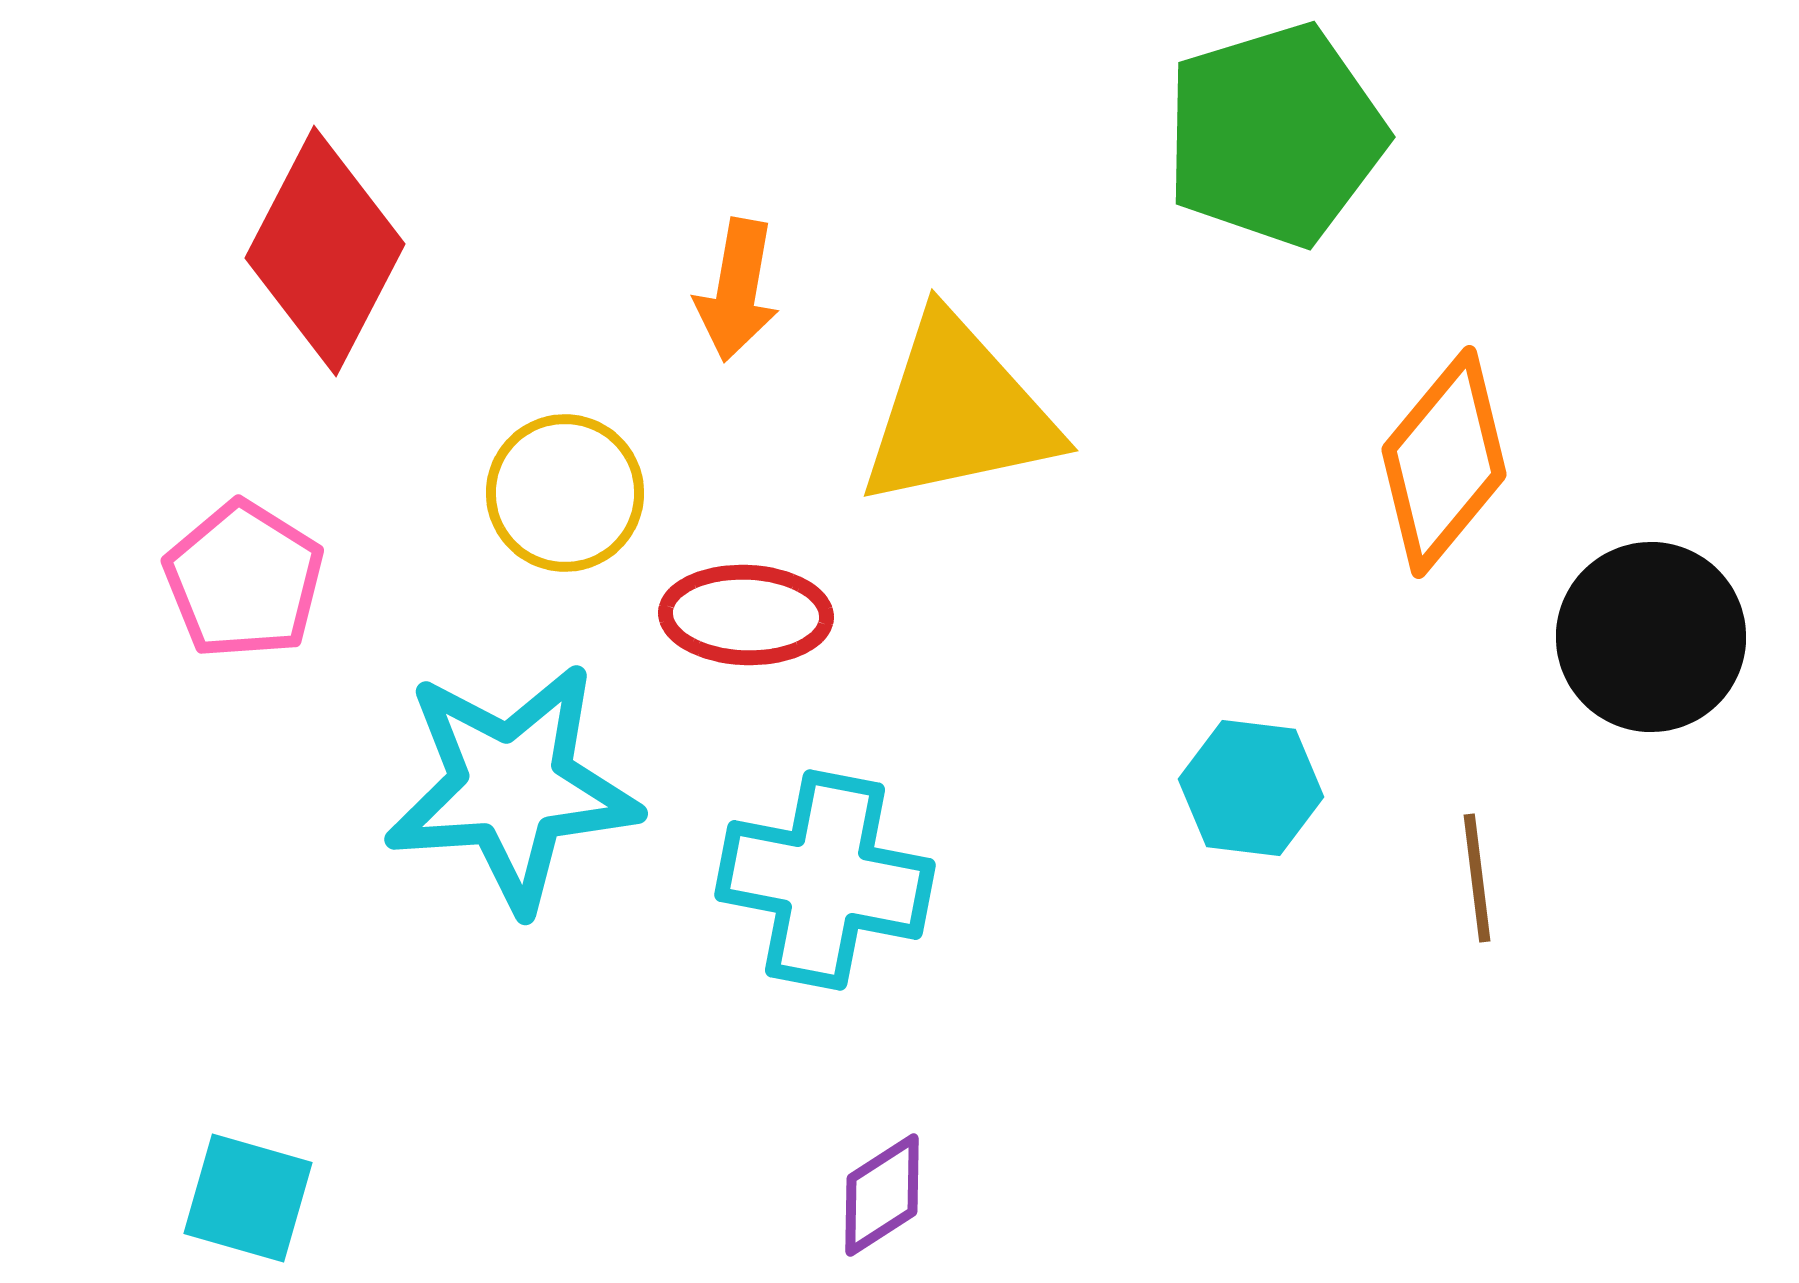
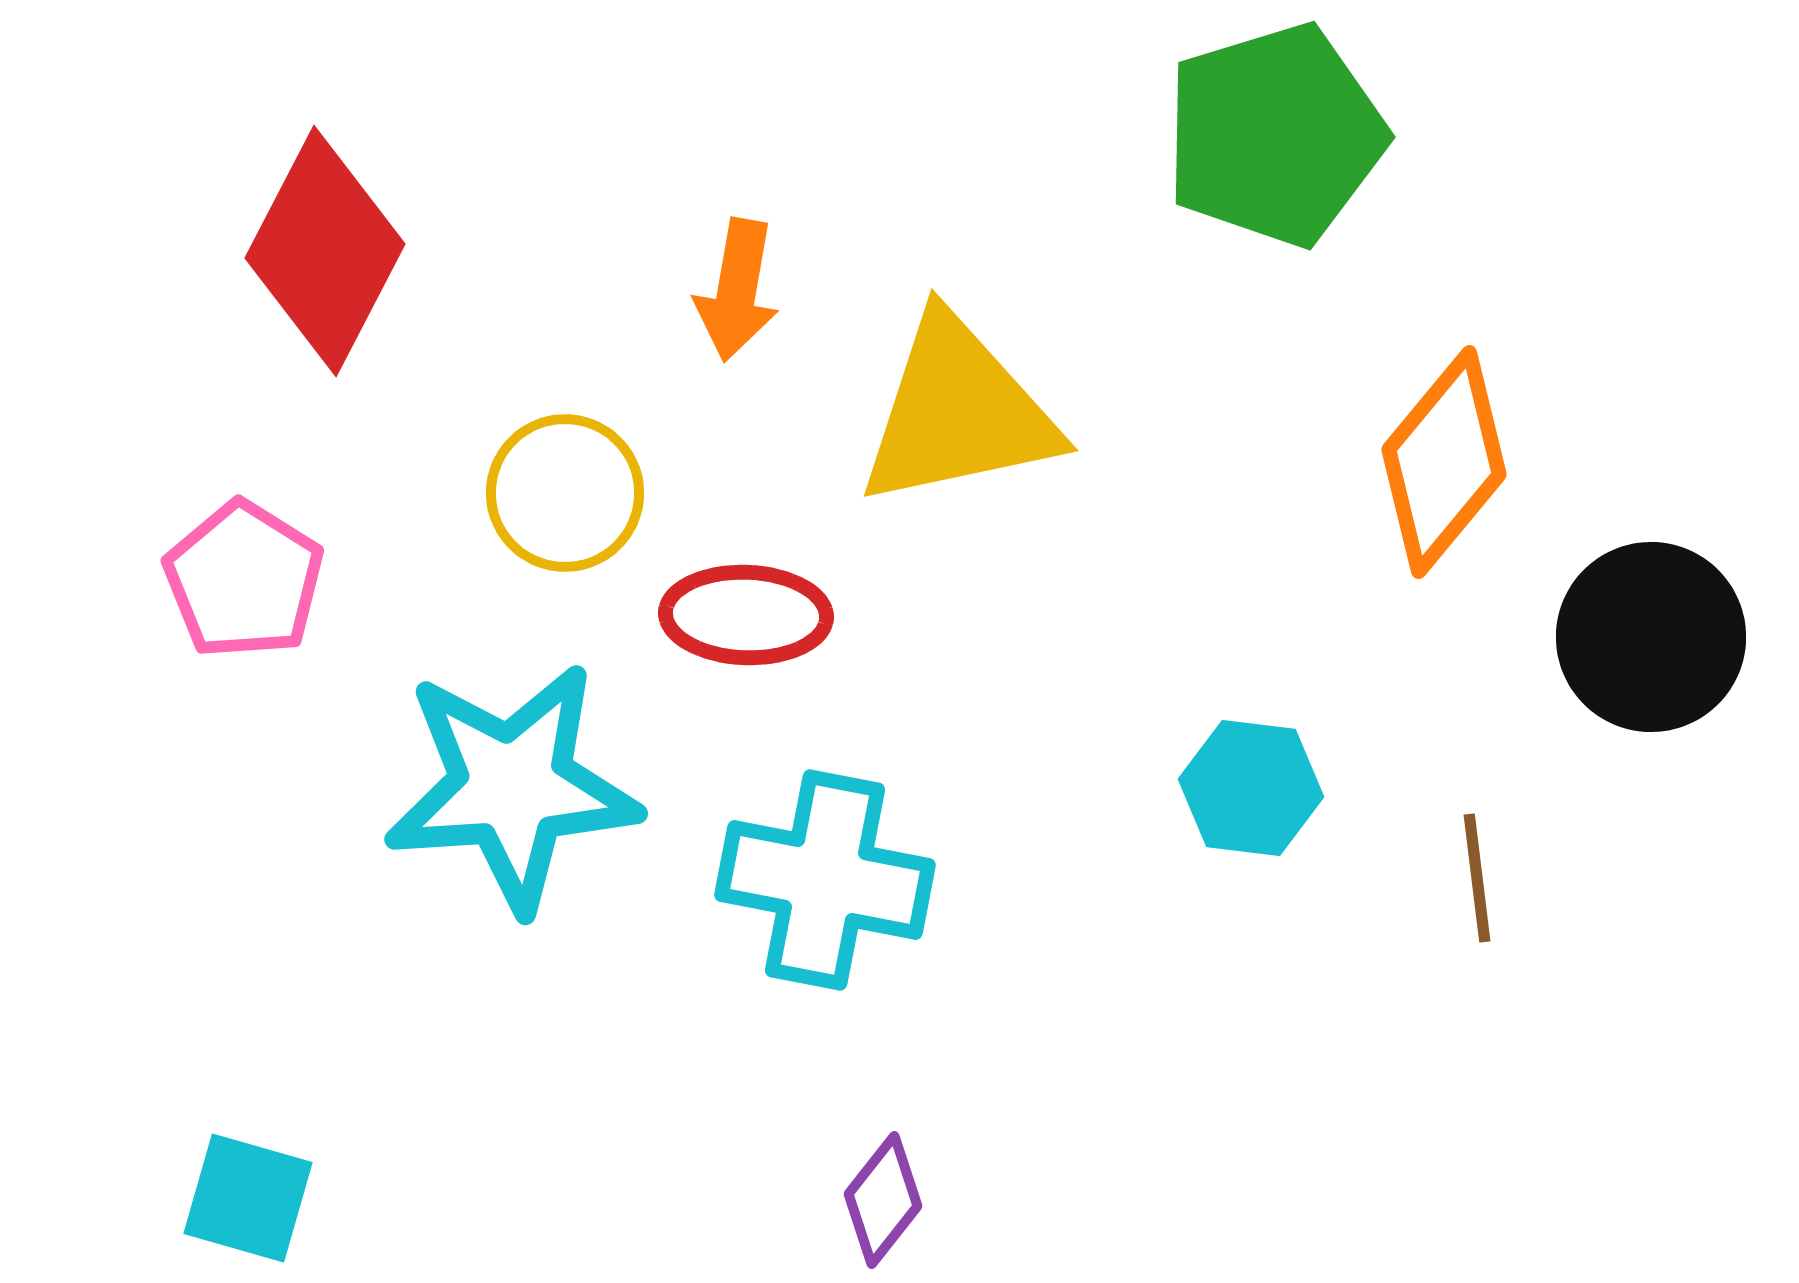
purple diamond: moved 1 px right, 5 px down; rotated 19 degrees counterclockwise
